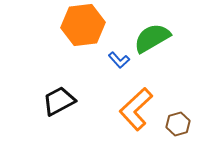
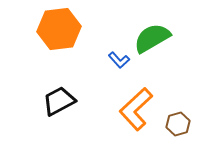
orange hexagon: moved 24 px left, 4 px down
